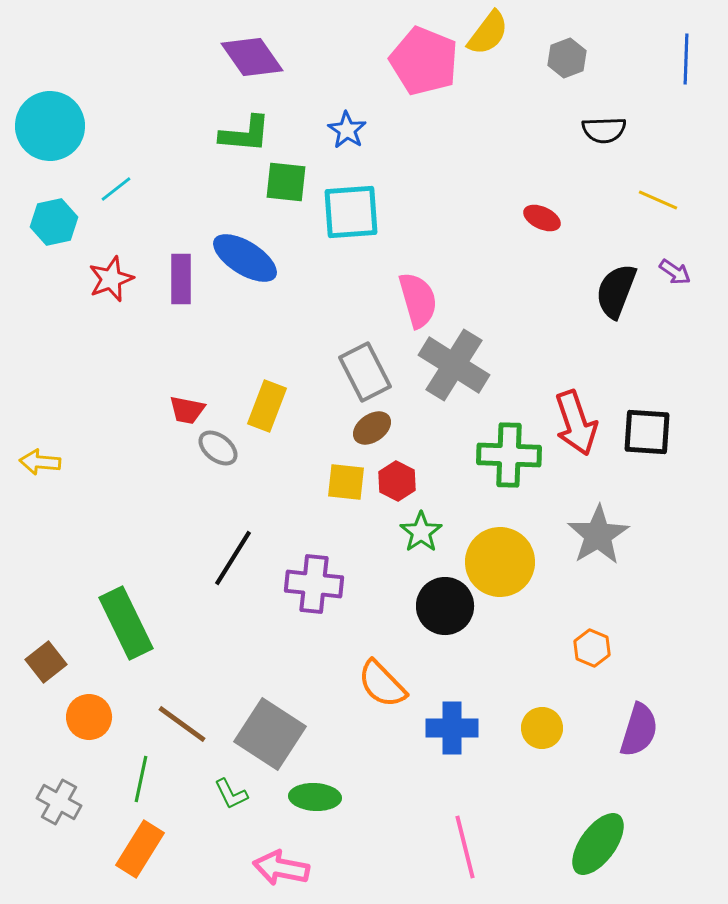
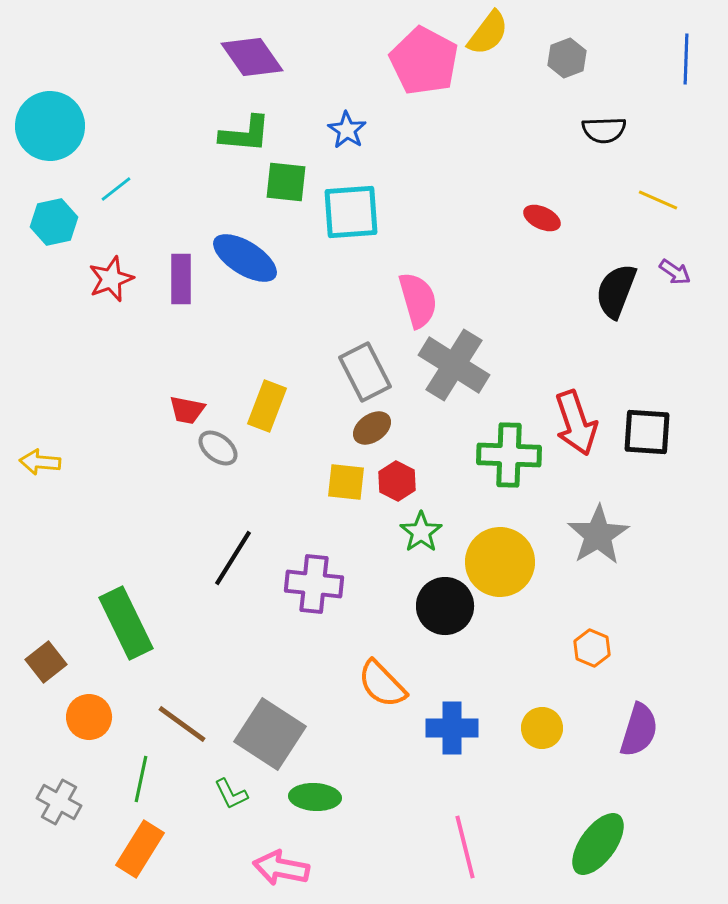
pink pentagon at (424, 61): rotated 6 degrees clockwise
